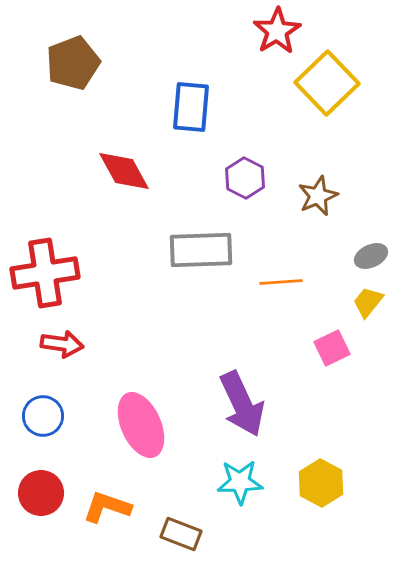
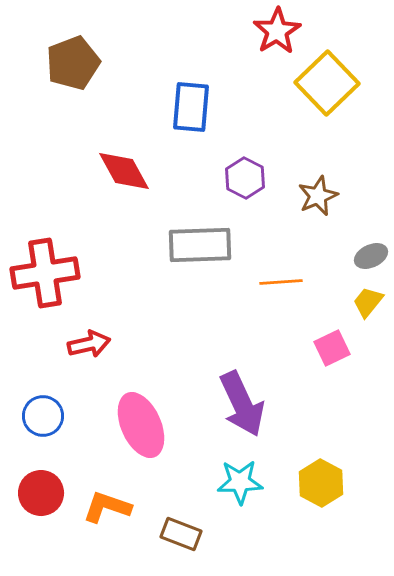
gray rectangle: moved 1 px left, 5 px up
red arrow: moved 27 px right; rotated 21 degrees counterclockwise
